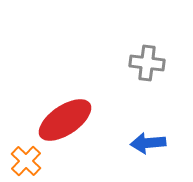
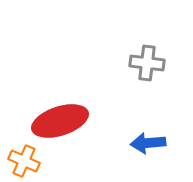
red ellipse: moved 5 px left, 1 px down; rotated 16 degrees clockwise
orange cross: moved 2 px left; rotated 20 degrees counterclockwise
